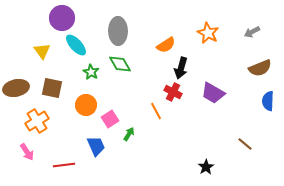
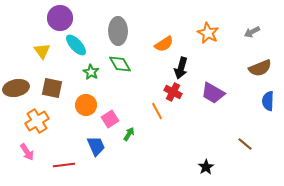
purple circle: moved 2 px left
orange semicircle: moved 2 px left, 1 px up
orange line: moved 1 px right
